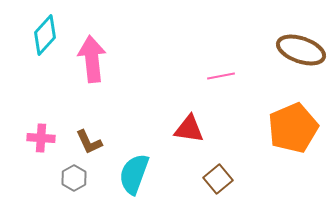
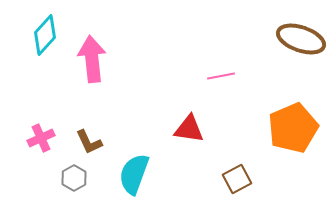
brown ellipse: moved 11 px up
pink cross: rotated 28 degrees counterclockwise
brown square: moved 19 px right; rotated 12 degrees clockwise
